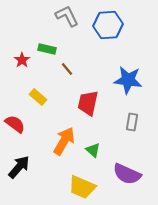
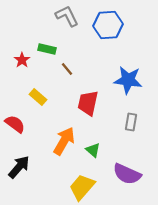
gray rectangle: moved 1 px left
yellow trapezoid: rotated 108 degrees clockwise
